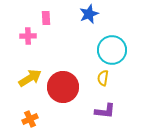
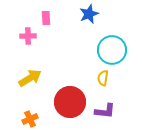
red circle: moved 7 px right, 15 px down
